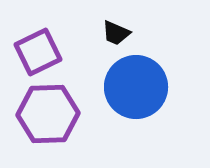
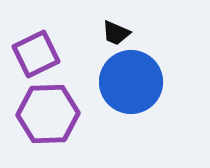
purple square: moved 2 px left, 2 px down
blue circle: moved 5 px left, 5 px up
